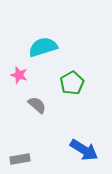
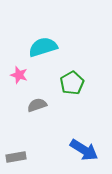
gray semicircle: rotated 60 degrees counterclockwise
gray rectangle: moved 4 px left, 2 px up
